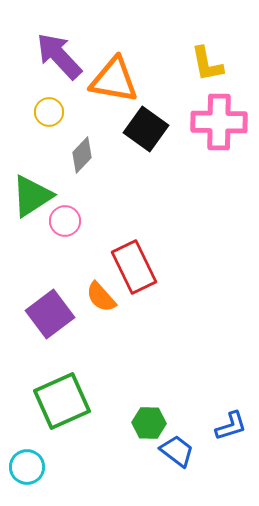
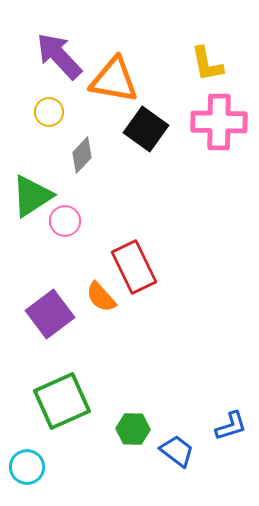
green hexagon: moved 16 px left, 6 px down
